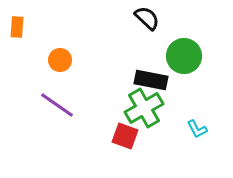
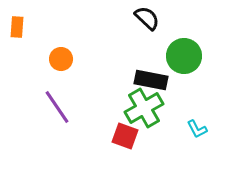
orange circle: moved 1 px right, 1 px up
purple line: moved 2 px down; rotated 21 degrees clockwise
